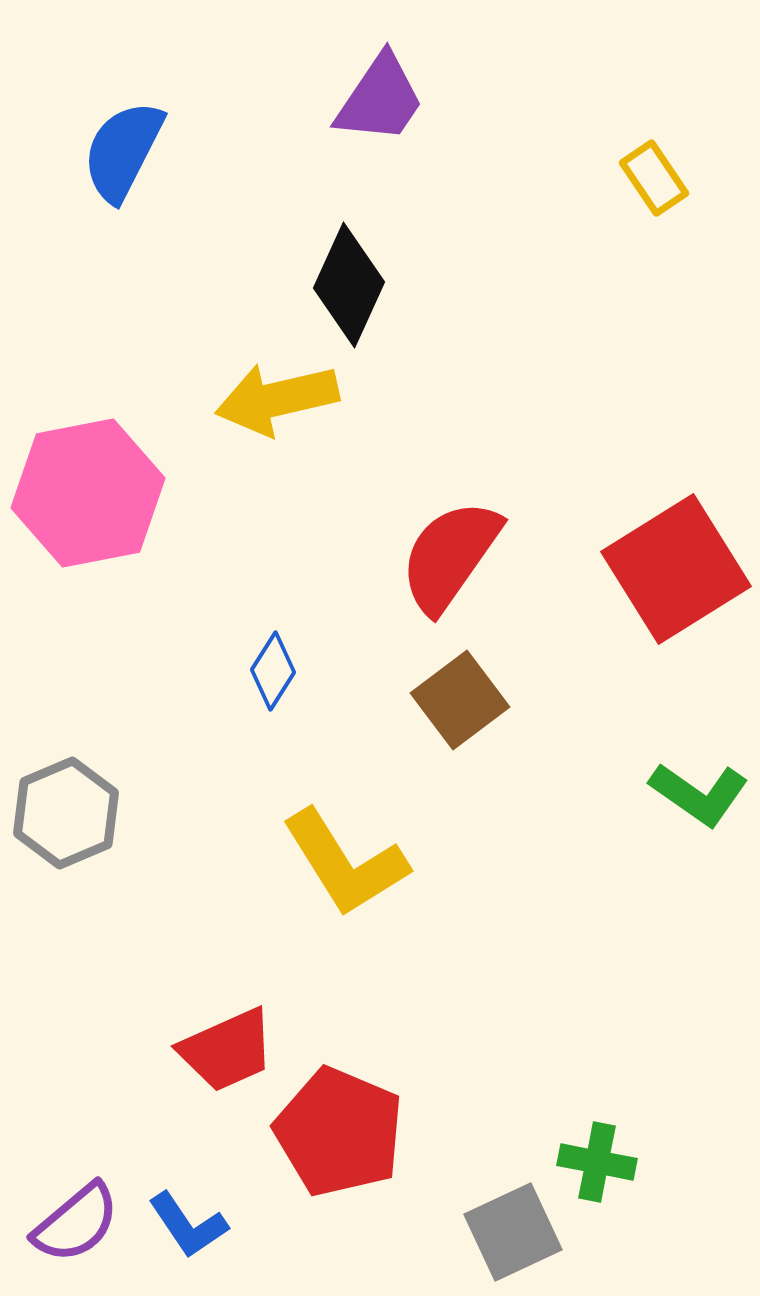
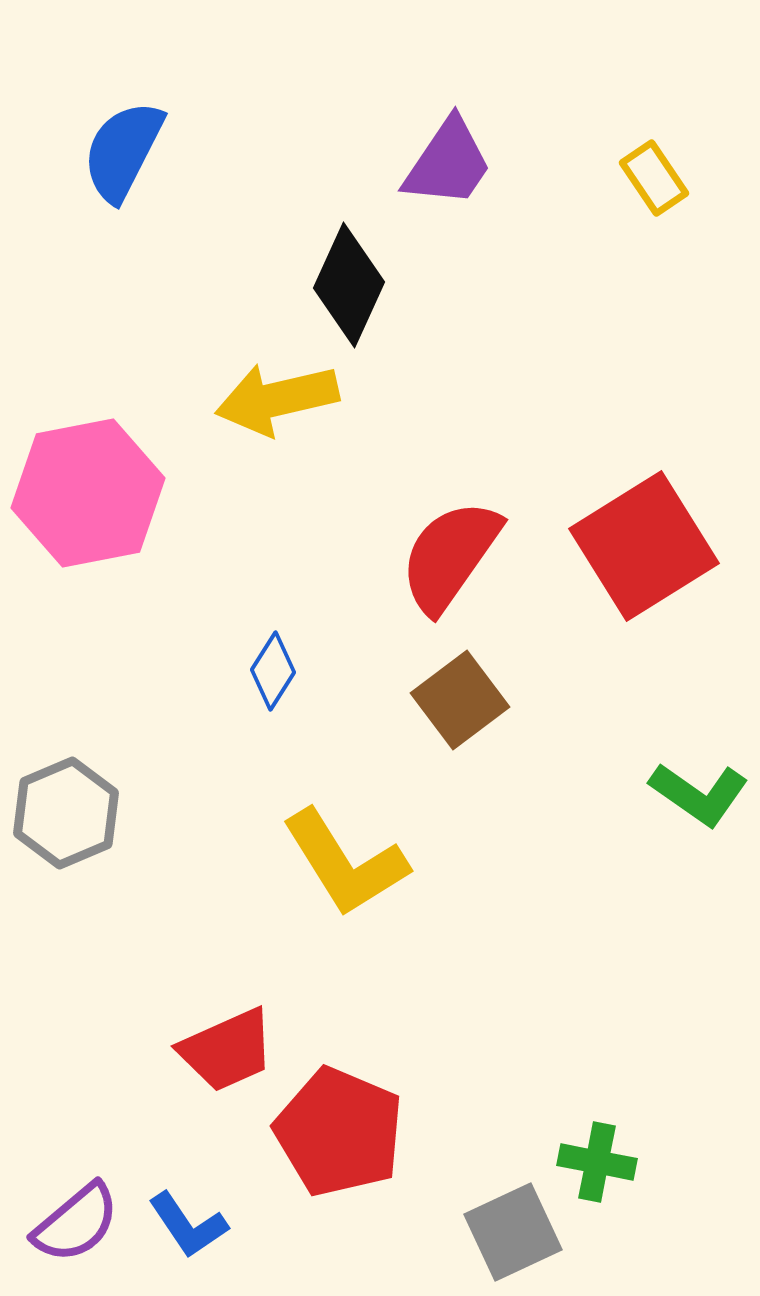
purple trapezoid: moved 68 px right, 64 px down
red square: moved 32 px left, 23 px up
